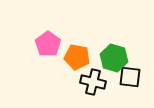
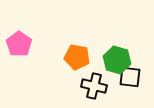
pink pentagon: moved 29 px left
green hexagon: moved 3 px right, 2 px down
black cross: moved 1 px right, 4 px down
